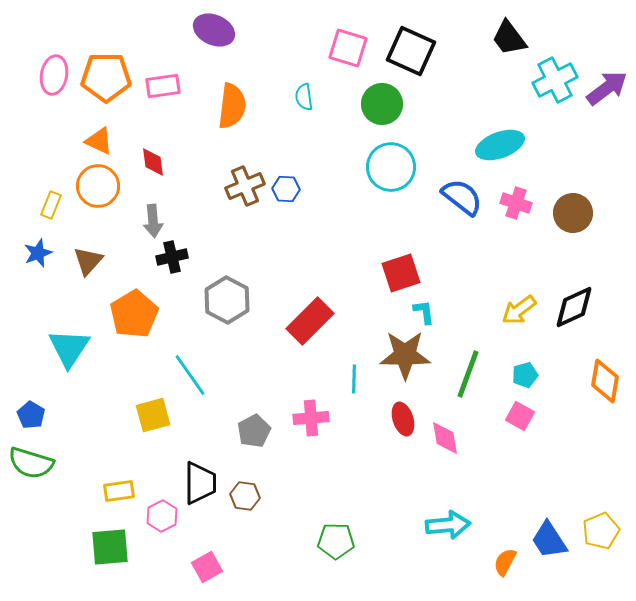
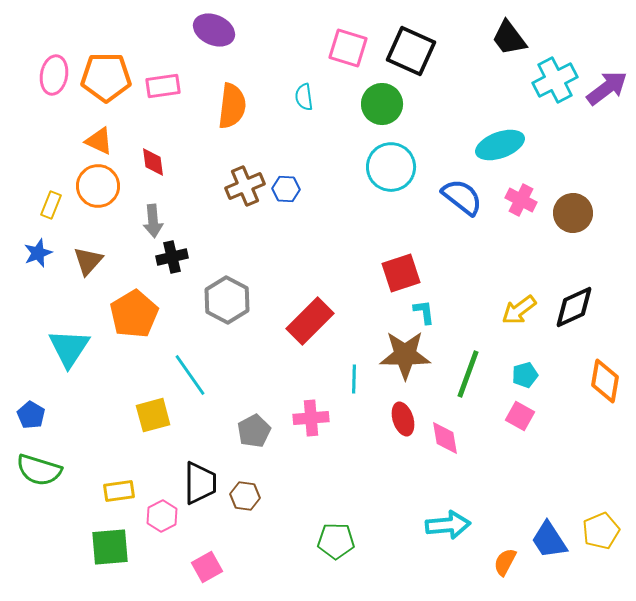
pink cross at (516, 203): moved 5 px right, 3 px up; rotated 8 degrees clockwise
green semicircle at (31, 463): moved 8 px right, 7 px down
